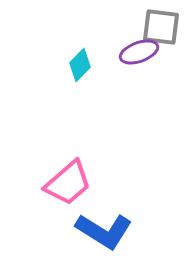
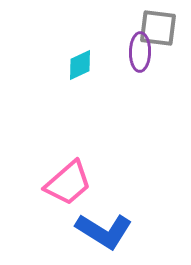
gray square: moved 3 px left, 1 px down
purple ellipse: moved 1 px right; rotated 69 degrees counterclockwise
cyan diamond: rotated 20 degrees clockwise
